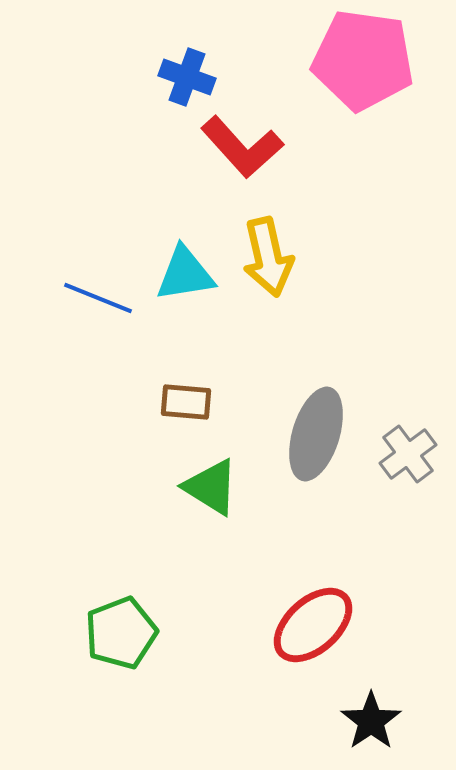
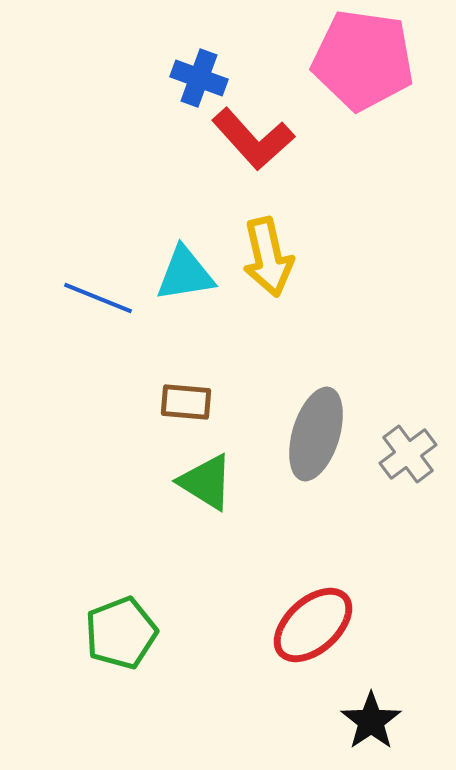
blue cross: moved 12 px right, 1 px down
red L-shape: moved 11 px right, 8 px up
green triangle: moved 5 px left, 5 px up
